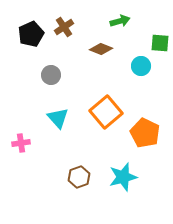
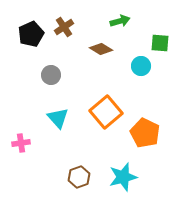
brown diamond: rotated 10 degrees clockwise
